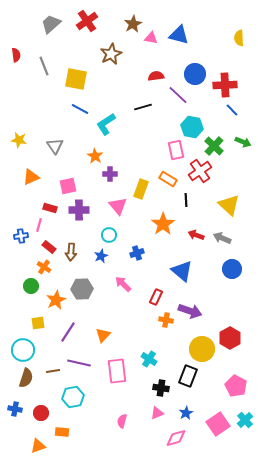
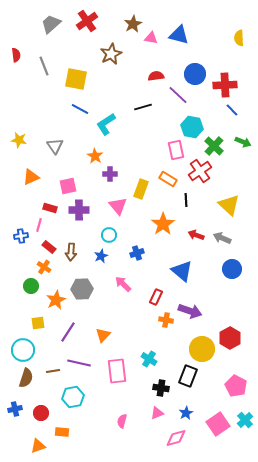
blue cross at (15, 409): rotated 24 degrees counterclockwise
